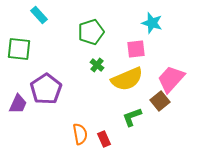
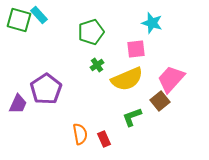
green square: moved 29 px up; rotated 10 degrees clockwise
green cross: rotated 16 degrees clockwise
